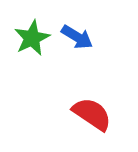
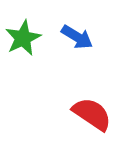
green star: moved 9 px left
